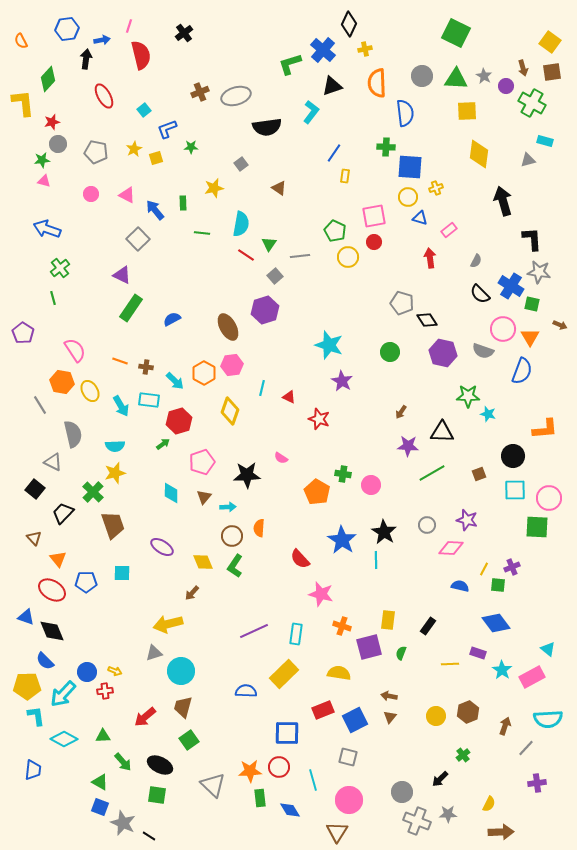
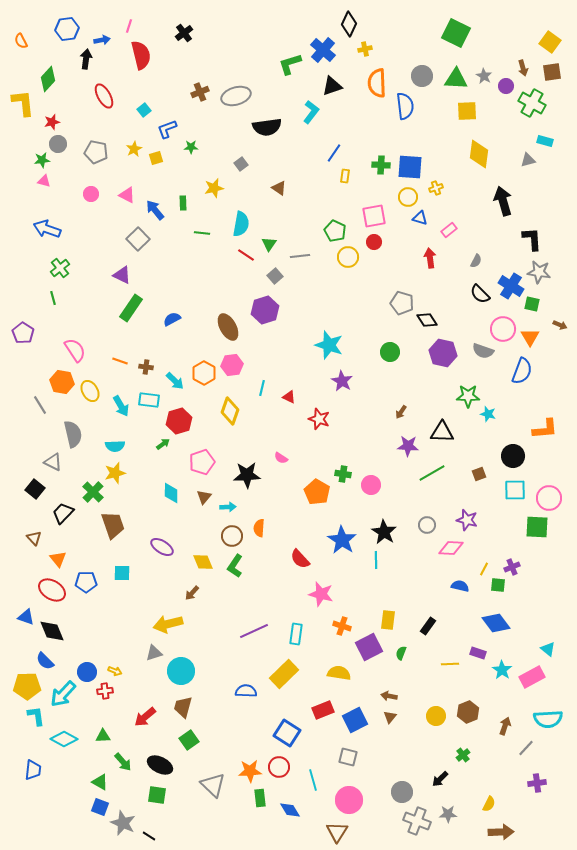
blue semicircle at (405, 113): moved 7 px up
green cross at (386, 147): moved 5 px left, 18 px down
purple square at (369, 647): rotated 12 degrees counterclockwise
blue square at (287, 733): rotated 32 degrees clockwise
